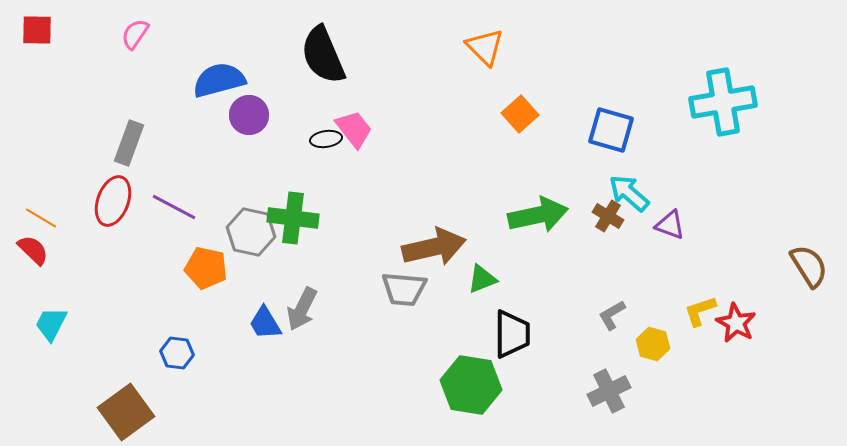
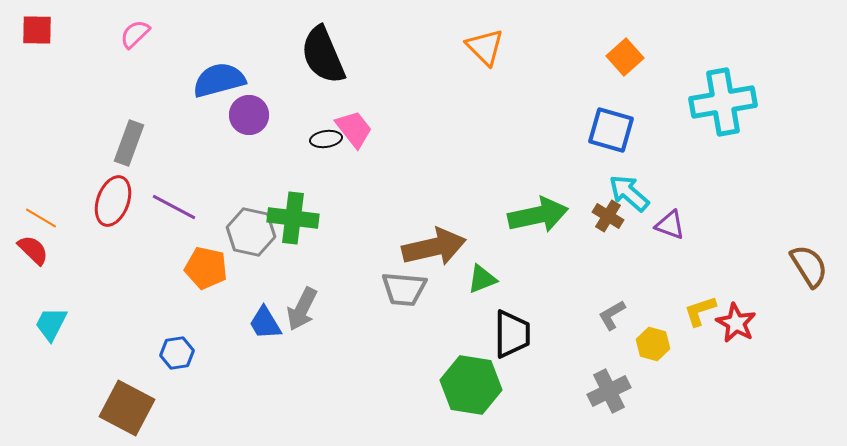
pink semicircle: rotated 12 degrees clockwise
orange square: moved 105 px right, 57 px up
blue hexagon: rotated 16 degrees counterclockwise
brown square: moved 1 px right, 4 px up; rotated 26 degrees counterclockwise
